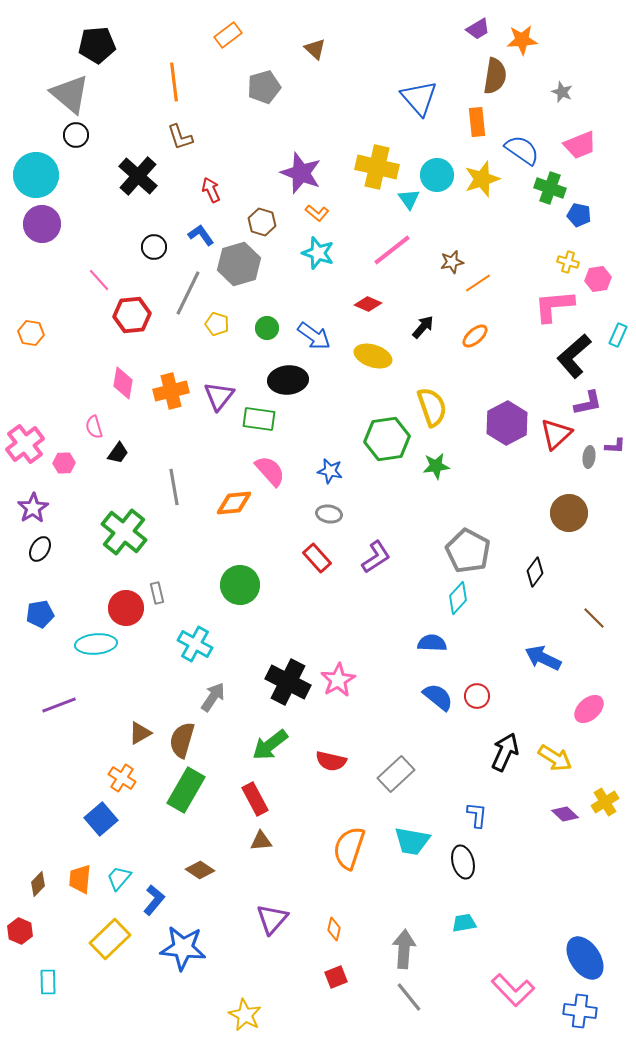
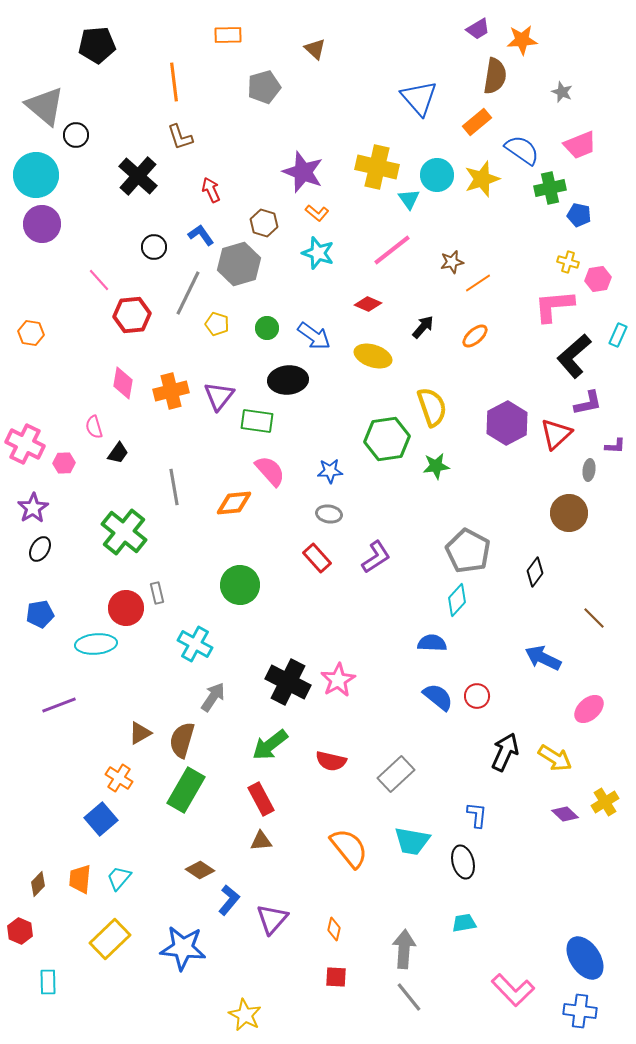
orange rectangle at (228, 35): rotated 36 degrees clockwise
gray triangle at (70, 94): moved 25 px left, 12 px down
orange rectangle at (477, 122): rotated 56 degrees clockwise
purple star at (301, 173): moved 2 px right, 1 px up
green cross at (550, 188): rotated 32 degrees counterclockwise
brown hexagon at (262, 222): moved 2 px right, 1 px down
green rectangle at (259, 419): moved 2 px left, 2 px down
pink cross at (25, 444): rotated 27 degrees counterclockwise
gray ellipse at (589, 457): moved 13 px down
blue star at (330, 471): rotated 15 degrees counterclockwise
cyan diamond at (458, 598): moved 1 px left, 2 px down
orange cross at (122, 778): moved 3 px left
red rectangle at (255, 799): moved 6 px right
orange semicircle at (349, 848): rotated 123 degrees clockwise
blue L-shape at (154, 900): moved 75 px right
red square at (336, 977): rotated 25 degrees clockwise
